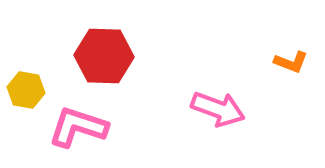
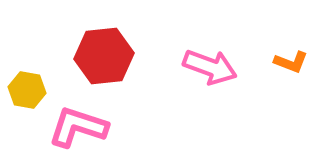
red hexagon: rotated 8 degrees counterclockwise
yellow hexagon: moved 1 px right
pink arrow: moved 8 px left, 42 px up
